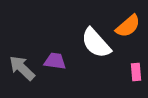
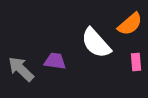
orange semicircle: moved 2 px right, 2 px up
gray arrow: moved 1 px left, 1 px down
pink rectangle: moved 10 px up
